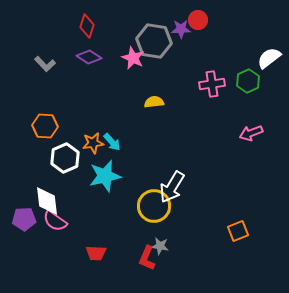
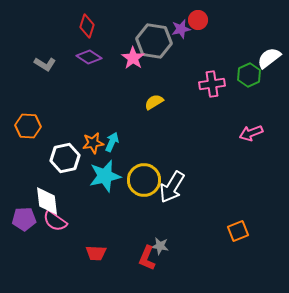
purple star: rotated 12 degrees counterclockwise
pink star: rotated 10 degrees clockwise
gray L-shape: rotated 15 degrees counterclockwise
green hexagon: moved 1 px right, 6 px up
yellow semicircle: rotated 24 degrees counterclockwise
orange hexagon: moved 17 px left
cyan arrow: rotated 114 degrees counterclockwise
white hexagon: rotated 12 degrees clockwise
yellow circle: moved 10 px left, 26 px up
